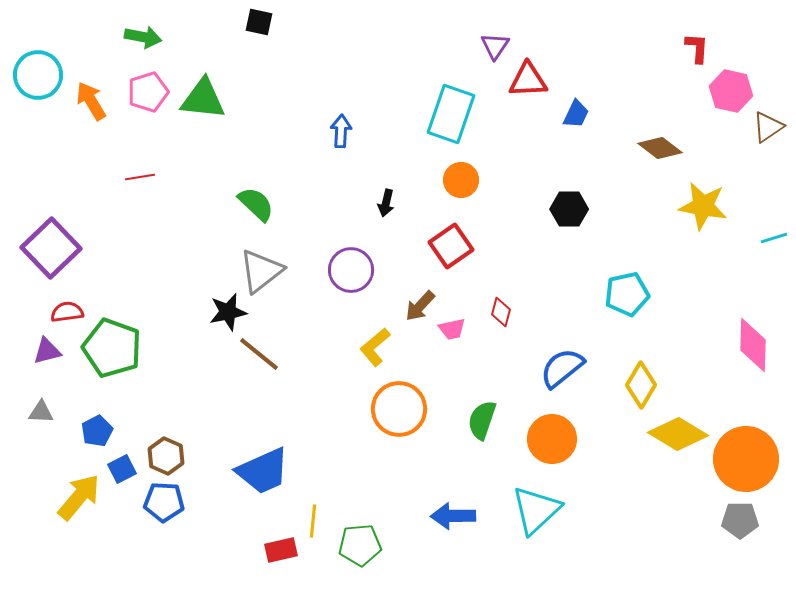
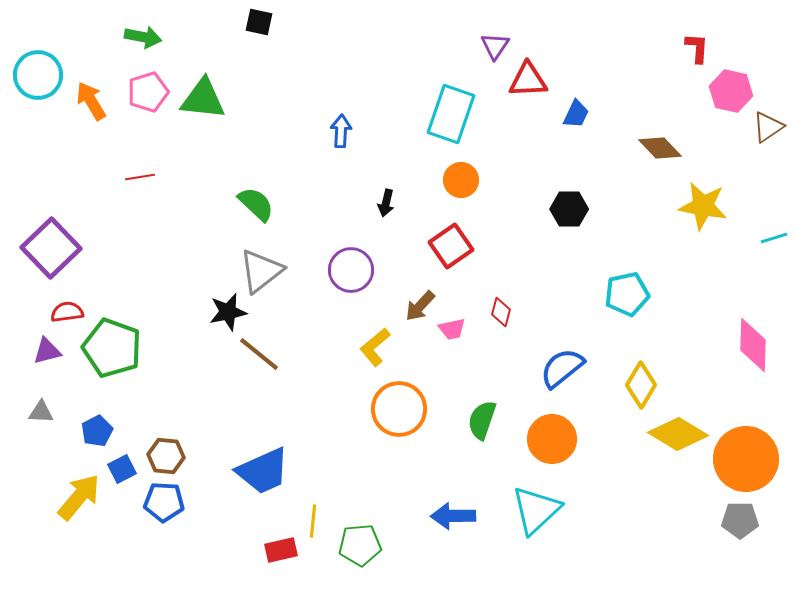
brown diamond at (660, 148): rotated 9 degrees clockwise
brown hexagon at (166, 456): rotated 18 degrees counterclockwise
